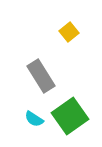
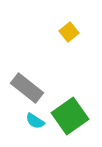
gray rectangle: moved 14 px left, 12 px down; rotated 20 degrees counterclockwise
cyan semicircle: moved 1 px right, 2 px down
